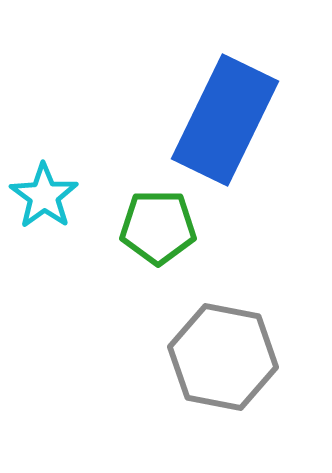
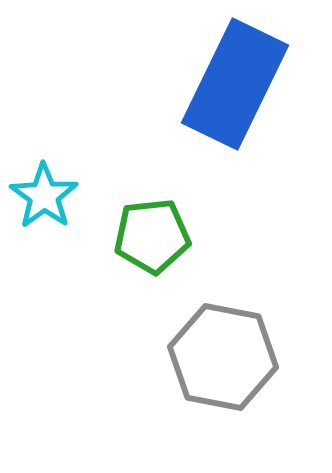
blue rectangle: moved 10 px right, 36 px up
green pentagon: moved 6 px left, 9 px down; rotated 6 degrees counterclockwise
